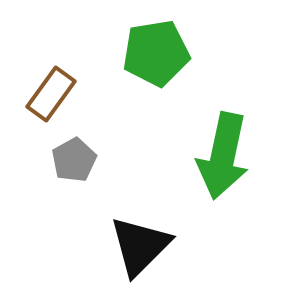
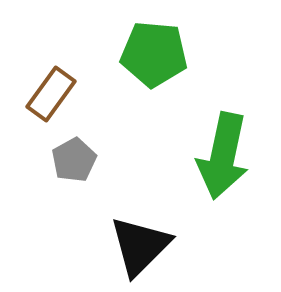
green pentagon: moved 2 px left, 1 px down; rotated 14 degrees clockwise
